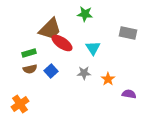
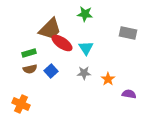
cyan triangle: moved 7 px left
orange cross: moved 1 px right; rotated 30 degrees counterclockwise
